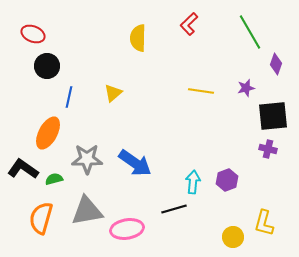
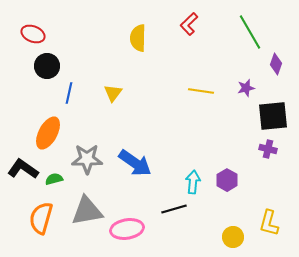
yellow triangle: rotated 12 degrees counterclockwise
blue line: moved 4 px up
purple hexagon: rotated 10 degrees counterclockwise
yellow L-shape: moved 5 px right
